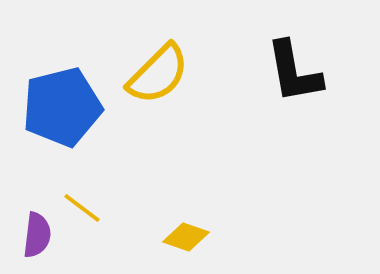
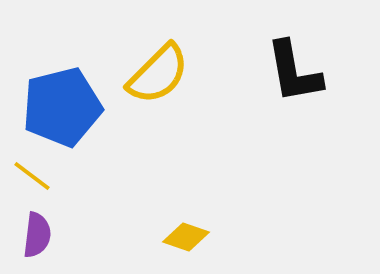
yellow line: moved 50 px left, 32 px up
